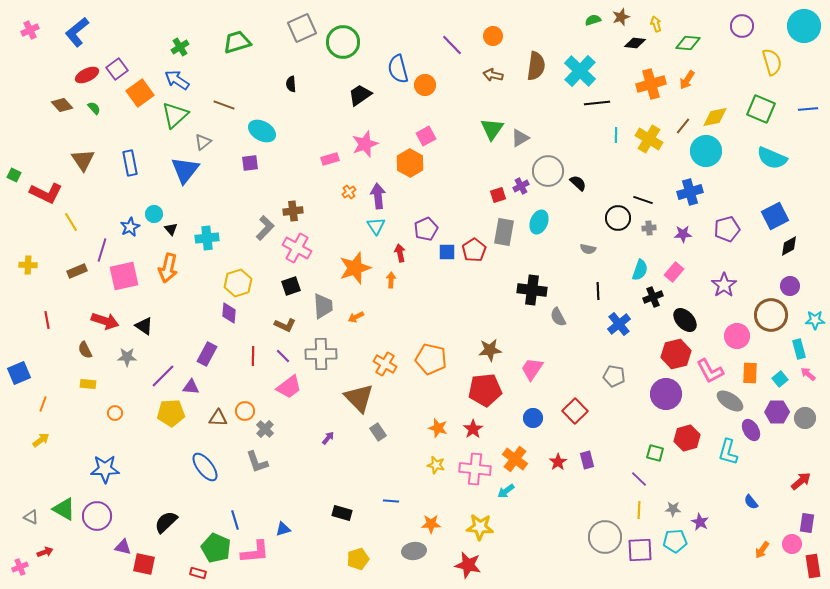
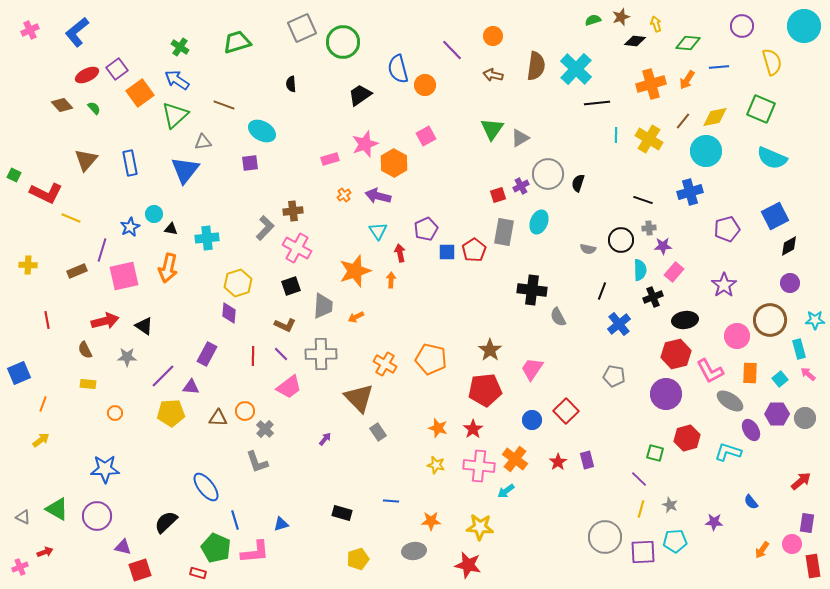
black diamond at (635, 43): moved 2 px up
purple line at (452, 45): moved 5 px down
green cross at (180, 47): rotated 24 degrees counterclockwise
cyan cross at (580, 71): moved 4 px left, 2 px up
blue line at (808, 109): moved 89 px left, 42 px up
brown line at (683, 126): moved 5 px up
gray triangle at (203, 142): rotated 30 degrees clockwise
brown triangle at (83, 160): moved 3 px right; rotated 15 degrees clockwise
orange hexagon at (410, 163): moved 16 px left
gray circle at (548, 171): moved 3 px down
black semicircle at (578, 183): rotated 114 degrees counterclockwise
orange cross at (349, 192): moved 5 px left, 3 px down
purple arrow at (378, 196): rotated 70 degrees counterclockwise
black circle at (618, 218): moved 3 px right, 22 px down
yellow line at (71, 222): moved 4 px up; rotated 36 degrees counterclockwise
cyan triangle at (376, 226): moved 2 px right, 5 px down
black triangle at (171, 229): rotated 40 degrees counterclockwise
purple star at (683, 234): moved 20 px left, 12 px down
orange star at (355, 268): moved 3 px down
cyan semicircle at (640, 270): rotated 20 degrees counterclockwise
purple circle at (790, 286): moved 3 px up
black line at (598, 291): moved 4 px right; rotated 24 degrees clockwise
gray trapezoid at (323, 306): rotated 8 degrees clockwise
brown circle at (771, 315): moved 1 px left, 5 px down
black ellipse at (685, 320): rotated 55 degrees counterclockwise
red arrow at (105, 321): rotated 32 degrees counterclockwise
brown star at (490, 350): rotated 30 degrees counterclockwise
purple line at (283, 356): moved 2 px left, 2 px up
red square at (575, 411): moved 9 px left
purple hexagon at (777, 412): moved 2 px down
blue circle at (533, 418): moved 1 px left, 2 px down
purple arrow at (328, 438): moved 3 px left, 1 px down
cyan L-shape at (728, 452): rotated 92 degrees clockwise
blue ellipse at (205, 467): moved 1 px right, 20 px down
pink cross at (475, 469): moved 4 px right, 3 px up
green triangle at (64, 509): moved 7 px left
gray star at (673, 509): moved 3 px left, 4 px up; rotated 21 degrees clockwise
yellow line at (639, 510): moved 2 px right, 1 px up; rotated 12 degrees clockwise
gray triangle at (31, 517): moved 8 px left
purple star at (700, 522): moved 14 px right; rotated 24 degrees counterclockwise
orange star at (431, 524): moved 3 px up
blue triangle at (283, 529): moved 2 px left, 5 px up
purple square at (640, 550): moved 3 px right, 2 px down
red square at (144, 564): moved 4 px left, 6 px down; rotated 30 degrees counterclockwise
